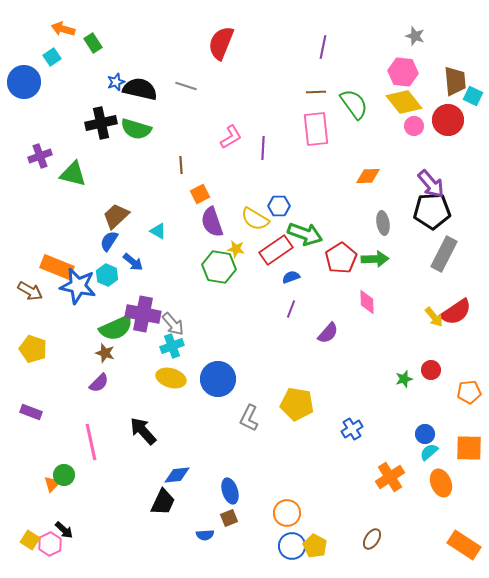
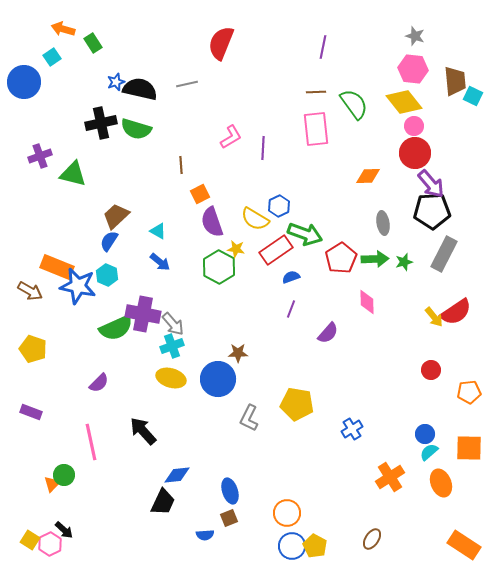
pink hexagon at (403, 72): moved 10 px right, 3 px up
gray line at (186, 86): moved 1 px right, 2 px up; rotated 30 degrees counterclockwise
red circle at (448, 120): moved 33 px left, 33 px down
blue hexagon at (279, 206): rotated 25 degrees counterclockwise
blue arrow at (133, 262): moved 27 px right
green hexagon at (219, 267): rotated 20 degrees clockwise
brown star at (105, 353): moved 133 px right; rotated 18 degrees counterclockwise
green star at (404, 379): moved 117 px up
